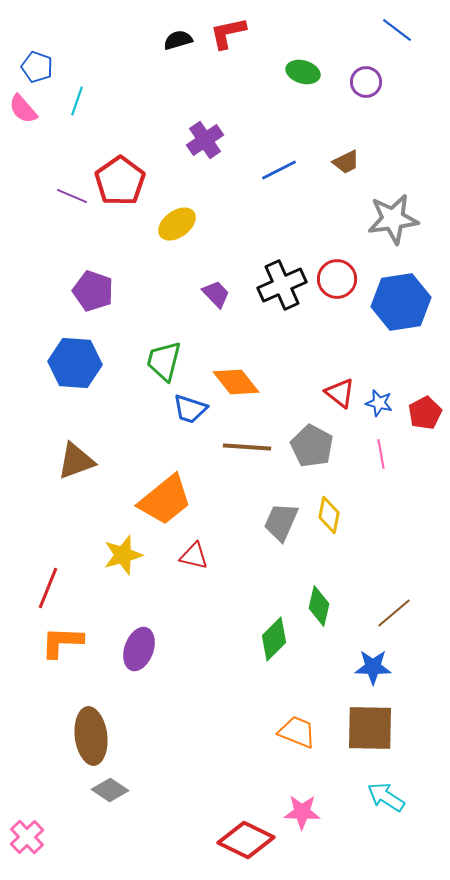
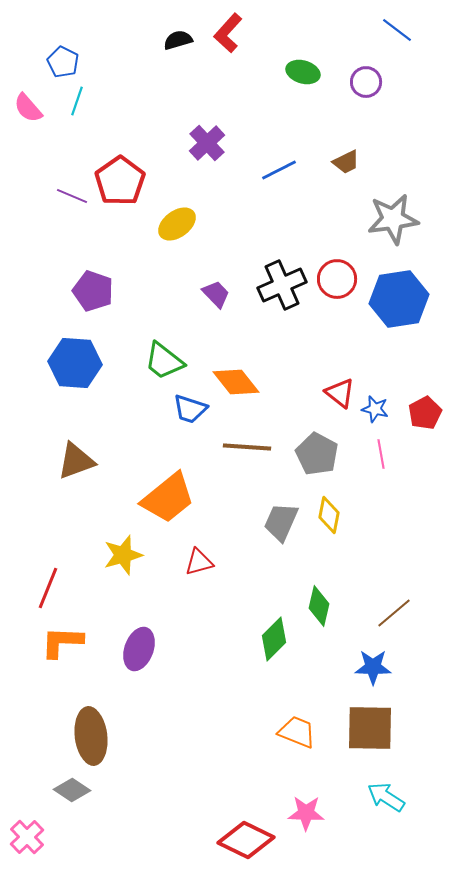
red L-shape at (228, 33): rotated 36 degrees counterclockwise
blue pentagon at (37, 67): moved 26 px right, 5 px up; rotated 8 degrees clockwise
pink semicircle at (23, 109): moved 5 px right, 1 px up
purple cross at (205, 140): moved 2 px right, 3 px down; rotated 9 degrees counterclockwise
blue hexagon at (401, 302): moved 2 px left, 3 px up
green trapezoid at (164, 361): rotated 66 degrees counterclockwise
blue star at (379, 403): moved 4 px left, 6 px down
gray pentagon at (312, 446): moved 5 px right, 8 px down
orange trapezoid at (165, 500): moved 3 px right, 2 px up
red triangle at (194, 556): moved 5 px right, 6 px down; rotated 28 degrees counterclockwise
gray diamond at (110, 790): moved 38 px left
pink star at (302, 812): moved 4 px right, 1 px down
